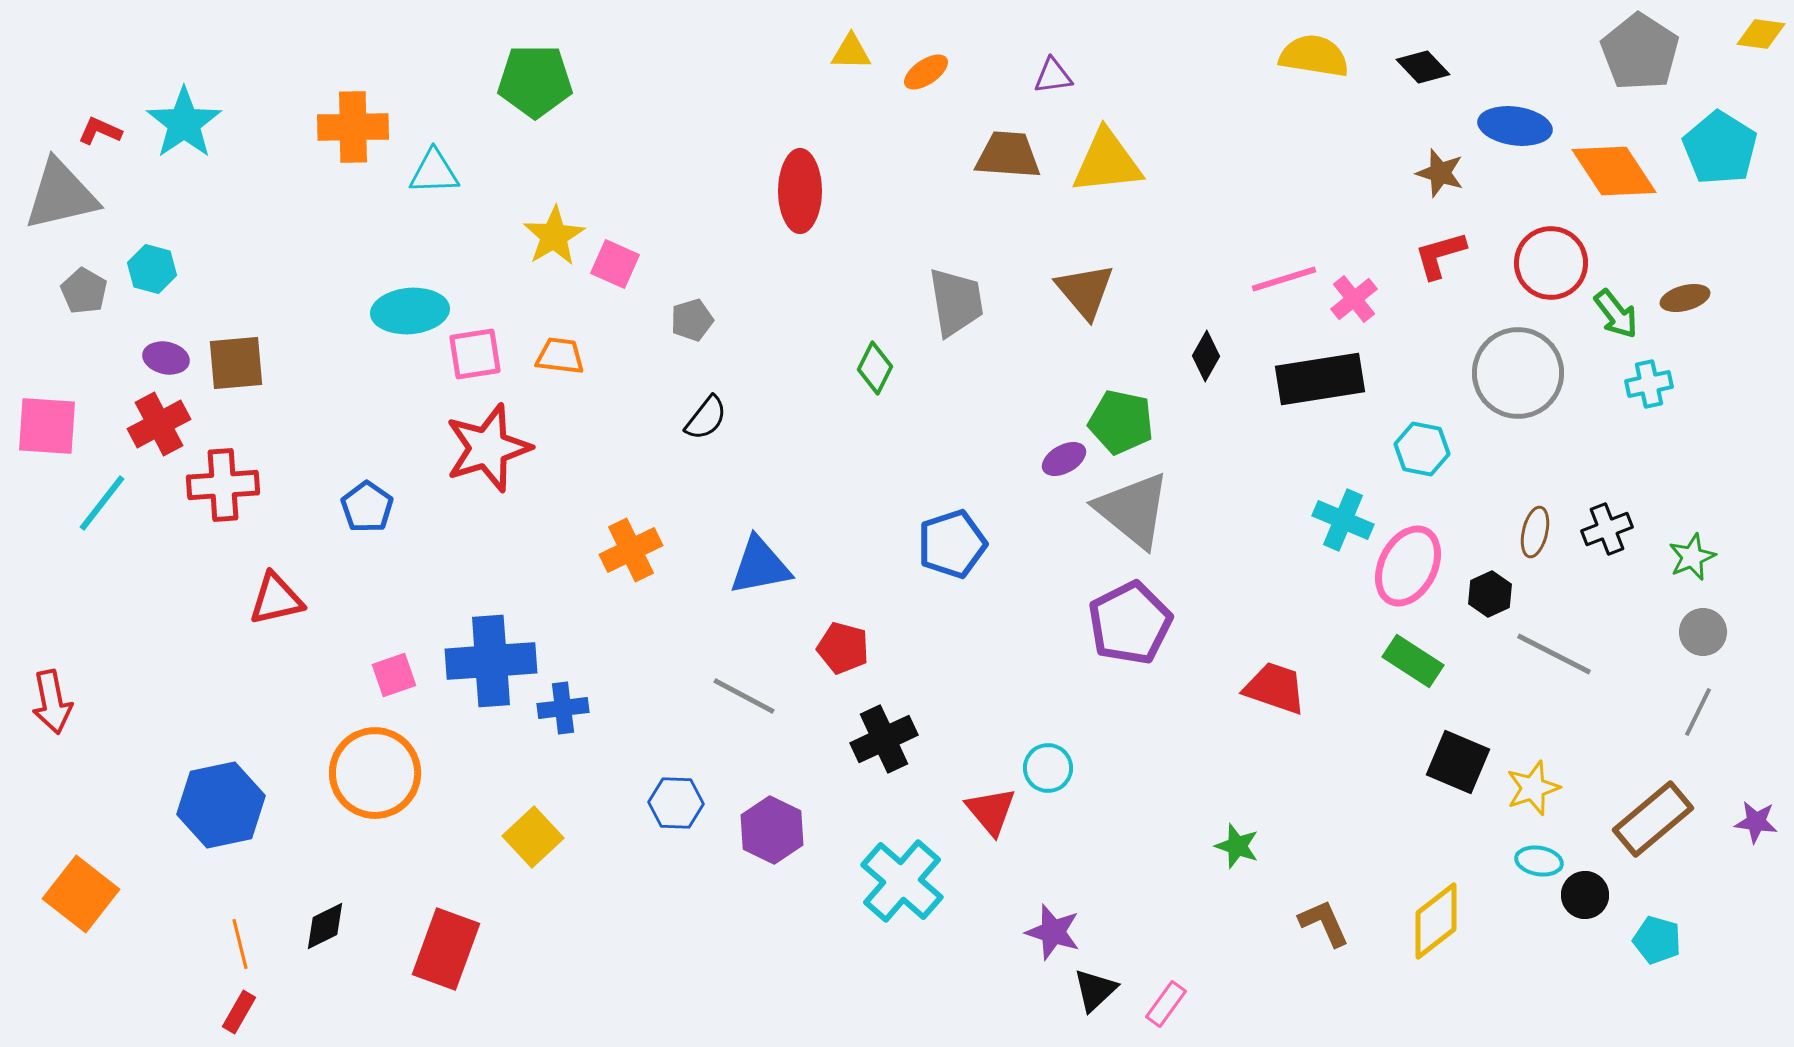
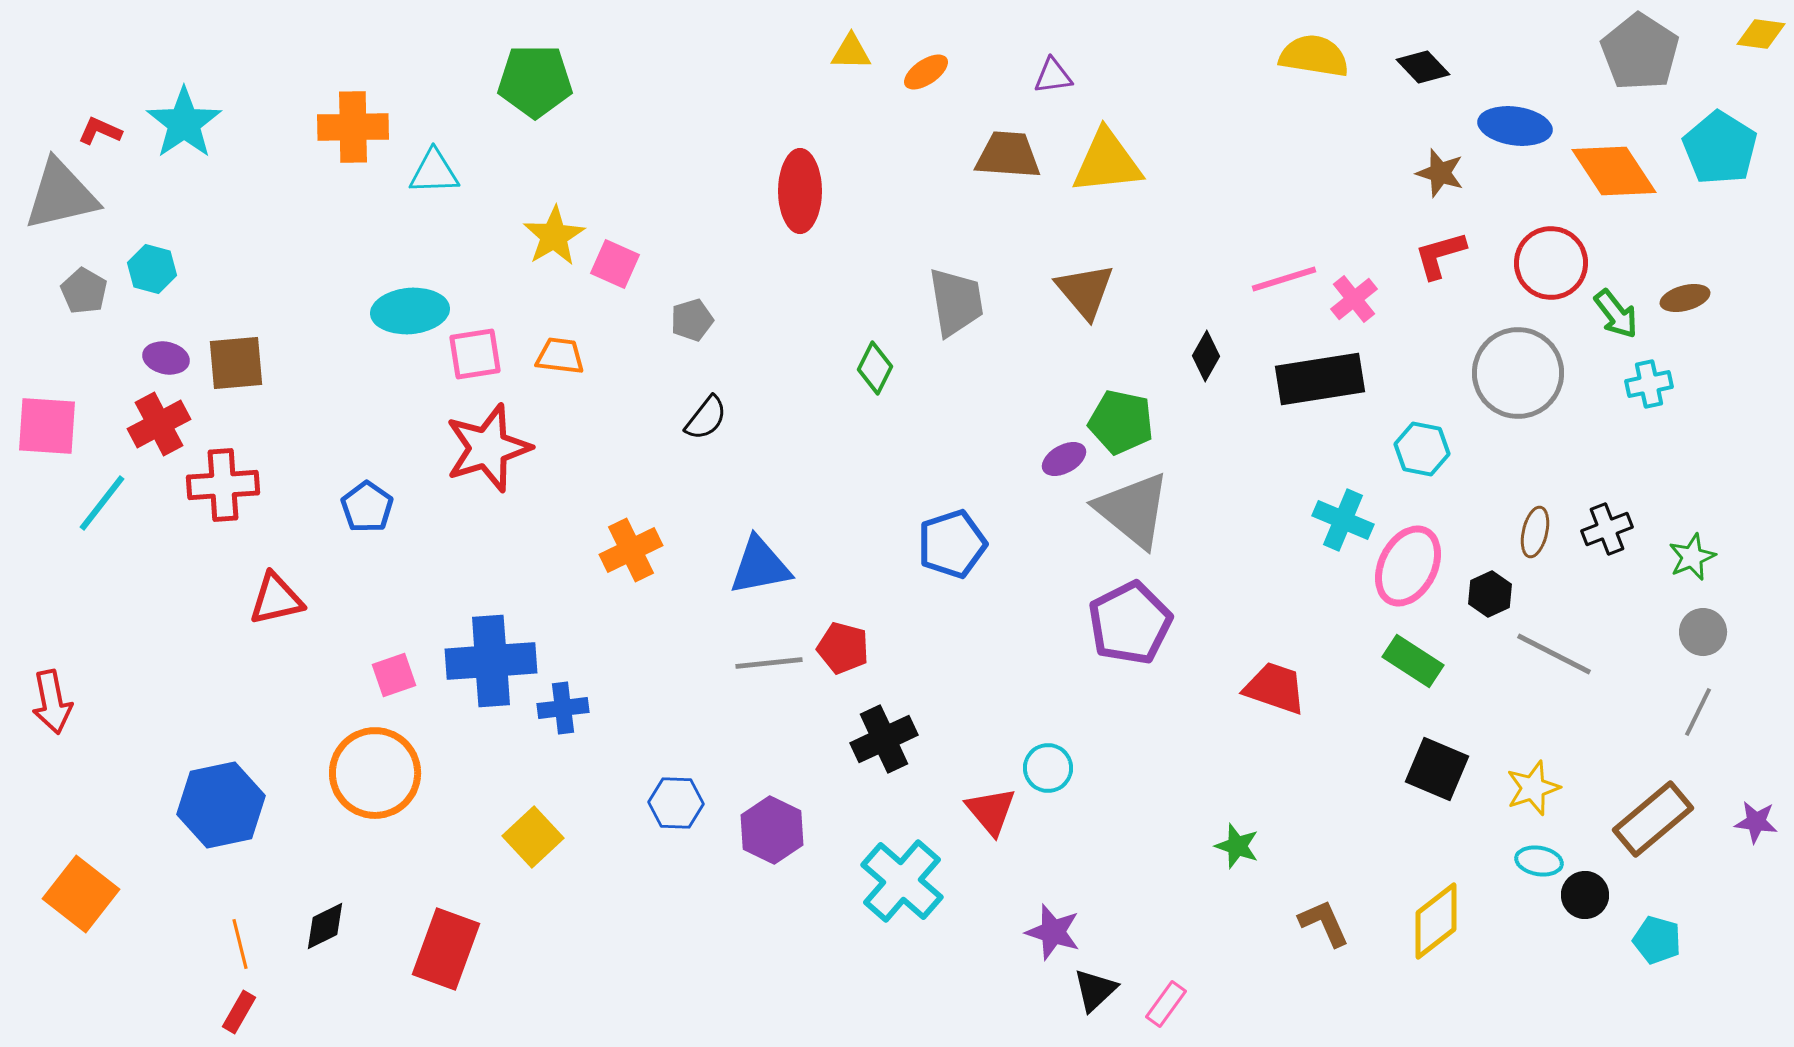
gray line at (744, 696): moved 25 px right, 33 px up; rotated 34 degrees counterclockwise
black square at (1458, 762): moved 21 px left, 7 px down
